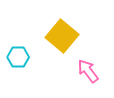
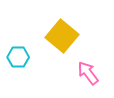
pink arrow: moved 2 px down
